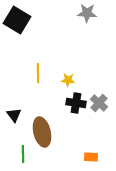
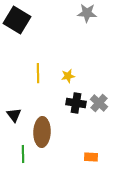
yellow star: moved 4 px up; rotated 16 degrees counterclockwise
brown ellipse: rotated 16 degrees clockwise
